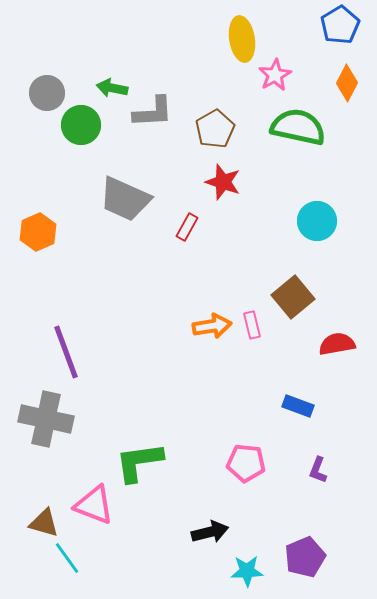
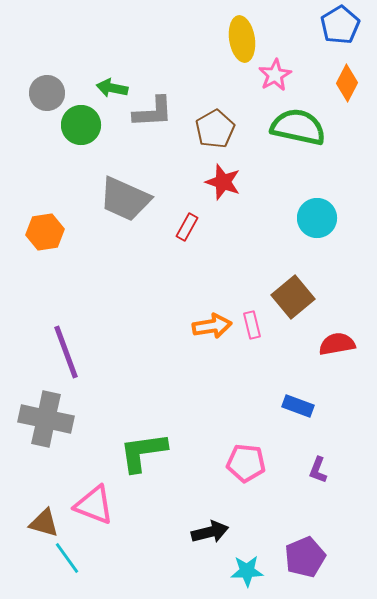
cyan circle: moved 3 px up
orange hexagon: moved 7 px right; rotated 15 degrees clockwise
green L-shape: moved 4 px right, 10 px up
